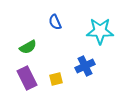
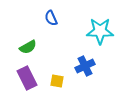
blue semicircle: moved 4 px left, 4 px up
yellow square: moved 1 px right, 2 px down; rotated 24 degrees clockwise
